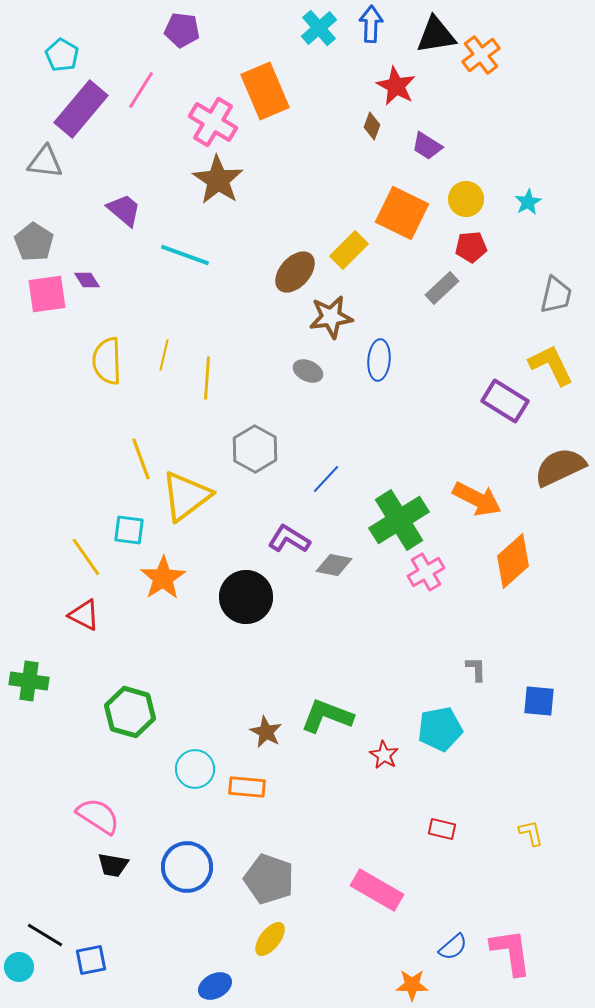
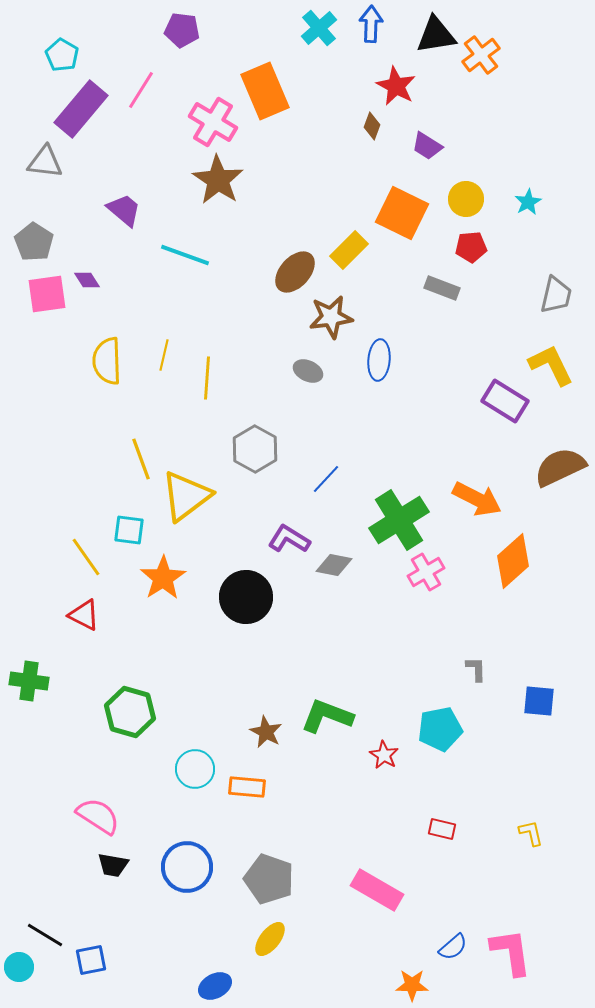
gray rectangle at (442, 288): rotated 64 degrees clockwise
